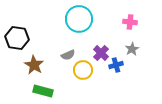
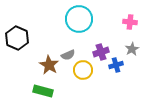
black hexagon: rotated 15 degrees clockwise
purple cross: moved 1 px up; rotated 28 degrees clockwise
brown star: moved 15 px right
